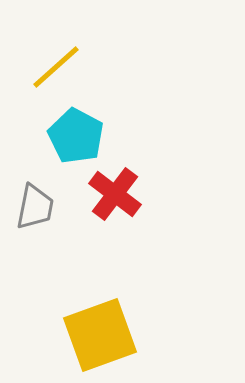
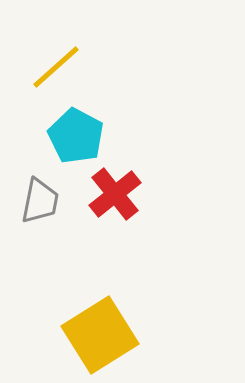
red cross: rotated 14 degrees clockwise
gray trapezoid: moved 5 px right, 6 px up
yellow square: rotated 12 degrees counterclockwise
